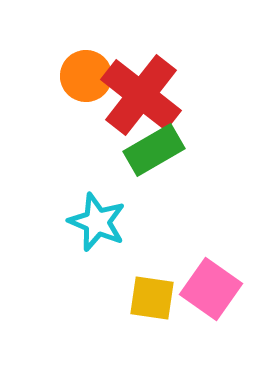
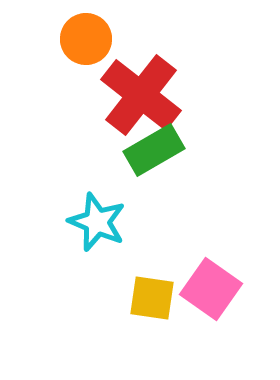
orange circle: moved 37 px up
